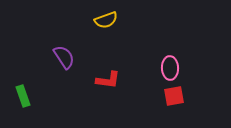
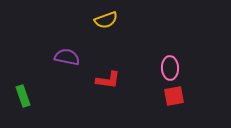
purple semicircle: moved 3 px right; rotated 45 degrees counterclockwise
